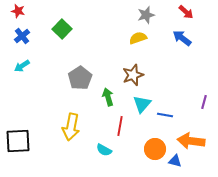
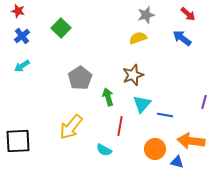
red arrow: moved 2 px right, 2 px down
green square: moved 1 px left, 1 px up
yellow arrow: rotated 28 degrees clockwise
blue triangle: moved 2 px right, 1 px down
